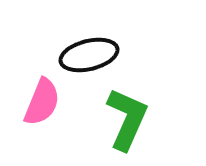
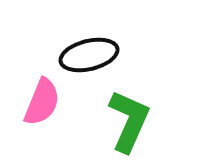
green L-shape: moved 2 px right, 2 px down
